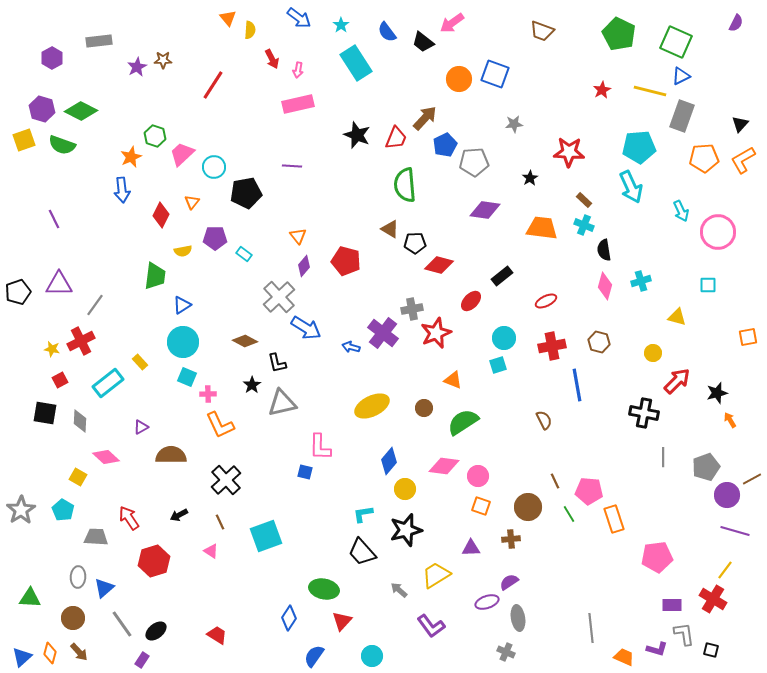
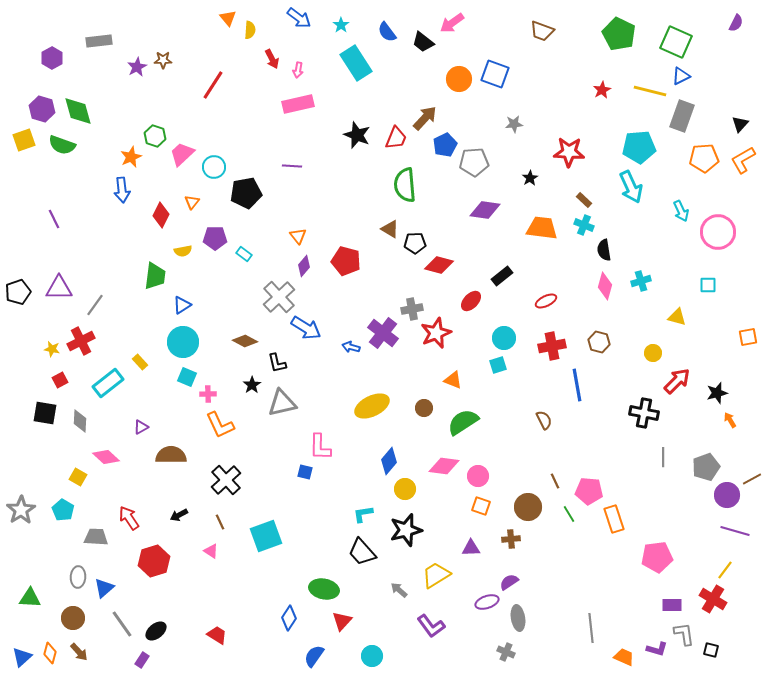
green diamond at (81, 111): moved 3 px left; rotated 48 degrees clockwise
purple triangle at (59, 284): moved 4 px down
